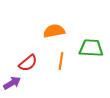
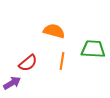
orange semicircle: rotated 25 degrees clockwise
green trapezoid: moved 2 px right, 1 px down
orange line: moved 1 px right
